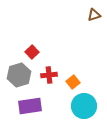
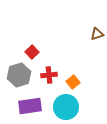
brown triangle: moved 3 px right, 19 px down
cyan circle: moved 18 px left, 1 px down
